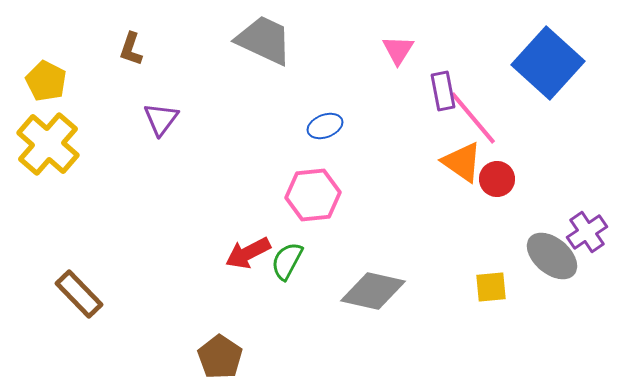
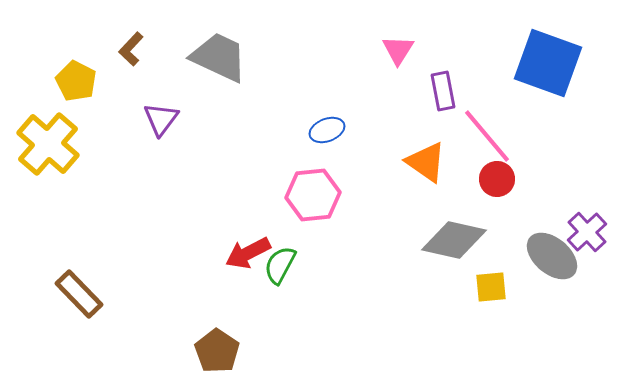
gray trapezoid: moved 45 px left, 17 px down
brown L-shape: rotated 24 degrees clockwise
blue square: rotated 22 degrees counterclockwise
yellow pentagon: moved 30 px right
pink line: moved 14 px right, 18 px down
blue ellipse: moved 2 px right, 4 px down
orange triangle: moved 36 px left
purple cross: rotated 9 degrees counterclockwise
green semicircle: moved 7 px left, 4 px down
gray diamond: moved 81 px right, 51 px up
brown pentagon: moved 3 px left, 6 px up
